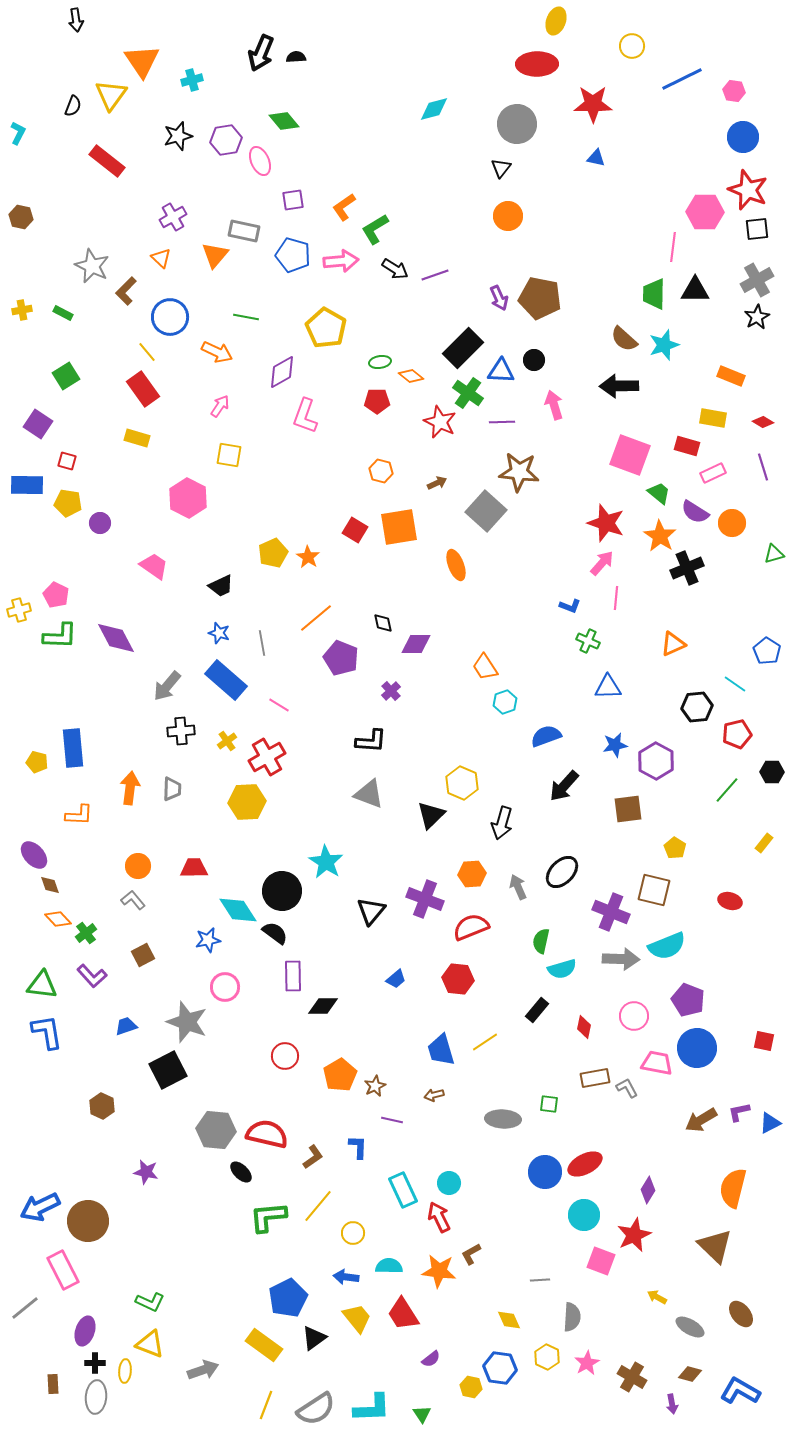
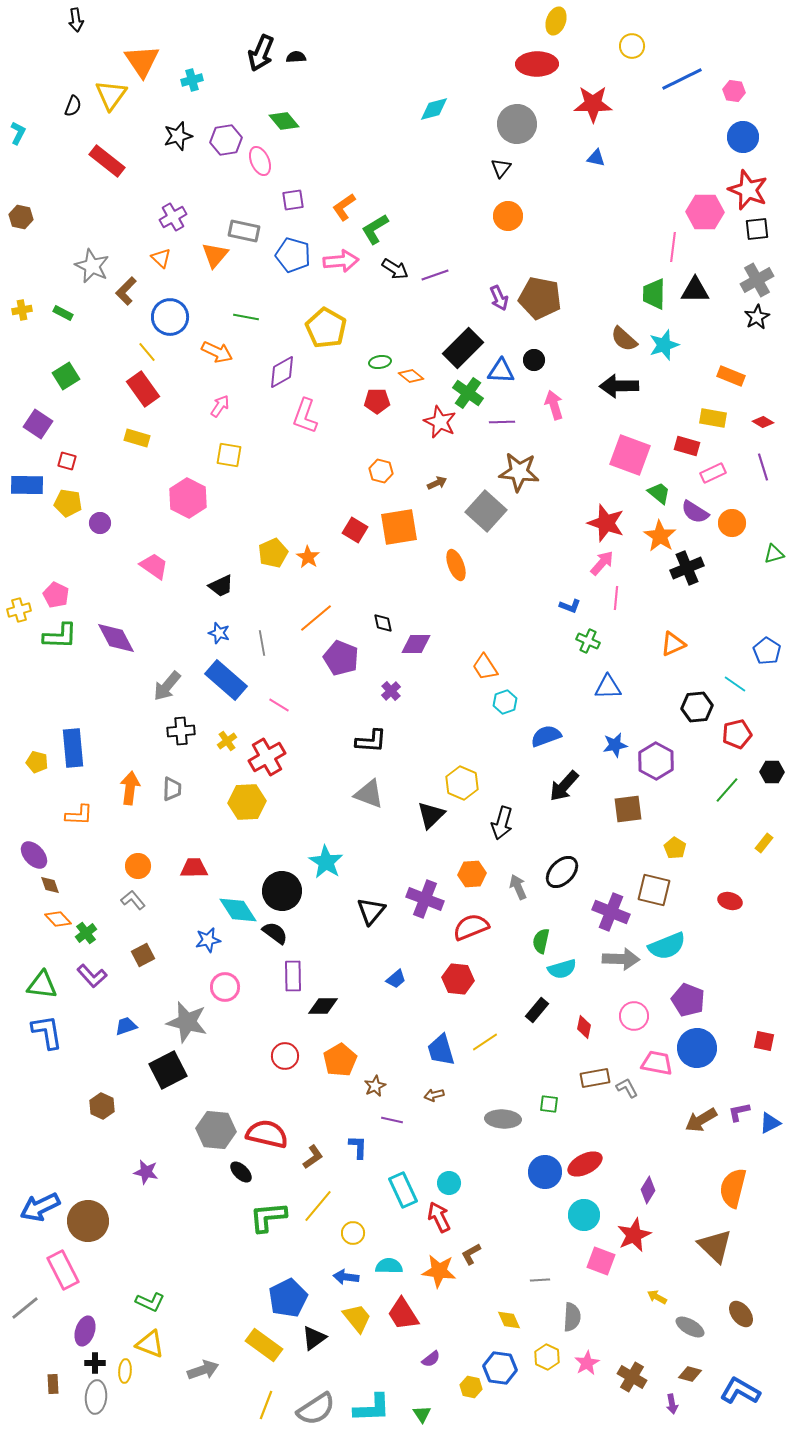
gray star at (187, 1022): rotated 6 degrees counterclockwise
orange pentagon at (340, 1075): moved 15 px up
